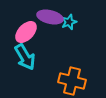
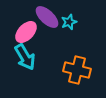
purple ellipse: moved 3 px left; rotated 30 degrees clockwise
orange cross: moved 5 px right, 11 px up
